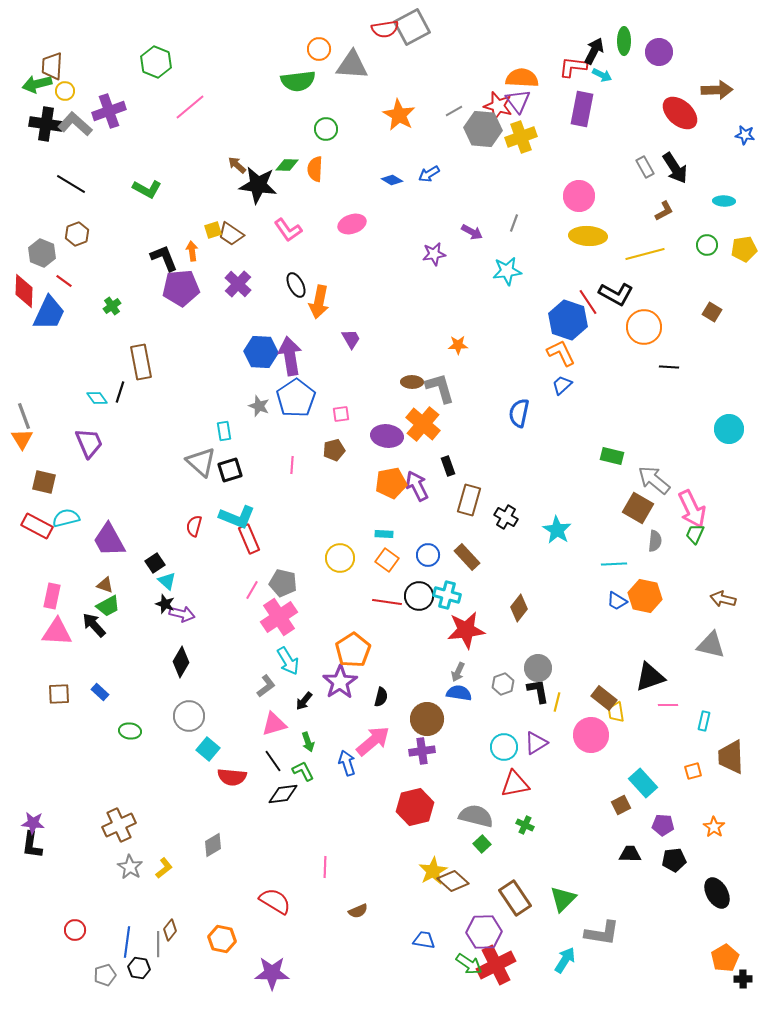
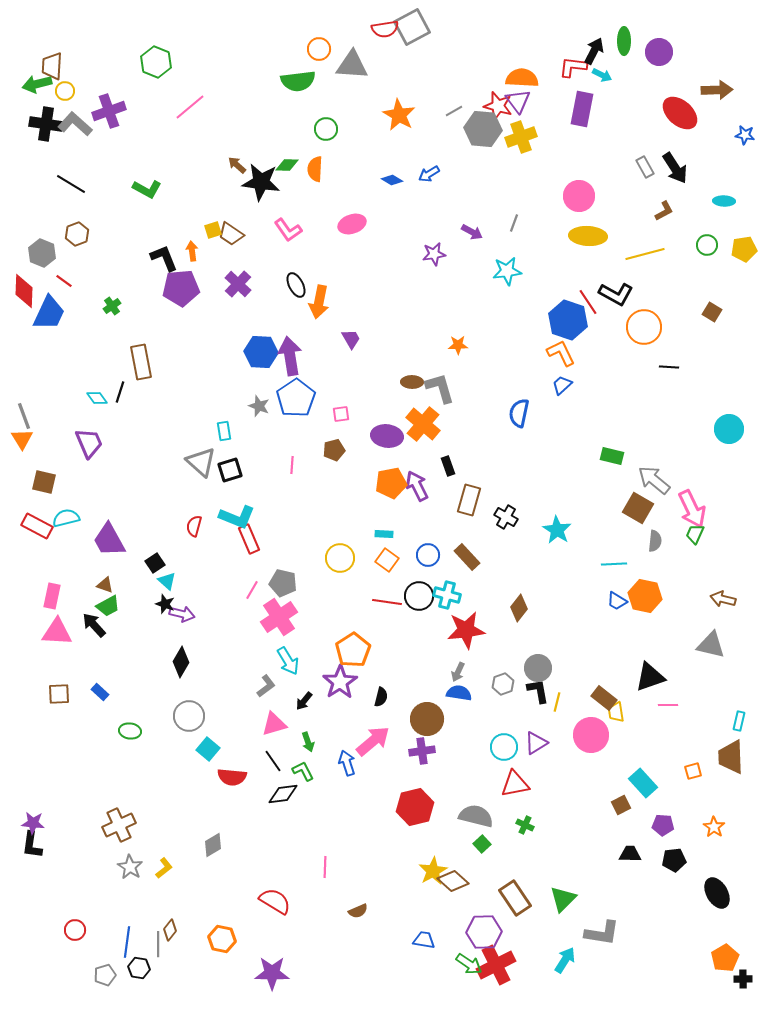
black star at (258, 185): moved 3 px right, 3 px up
cyan rectangle at (704, 721): moved 35 px right
